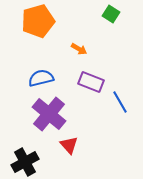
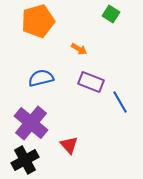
purple cross: moved 18 px left, 9 px down
black cross: moved 2 px up
